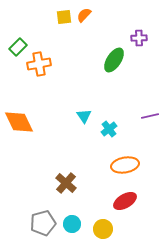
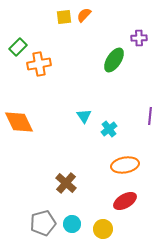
purple line: rotated 72 degrees counterclockwise
